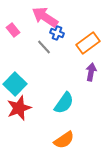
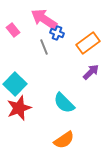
pink arrow: moved 1 px left, 2 px down
gray line: rotated 21 degrees clockwise
purple arrow: rotated 36 degrees clockwise
cyan semicircle: rotated 100 degrees clockwise
